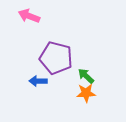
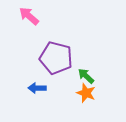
pink arrow: rotated 20 degrees clockwise
blue arrow: moved 1 px left, 7 px down
orange star: rotated 24 degrees clockwise
